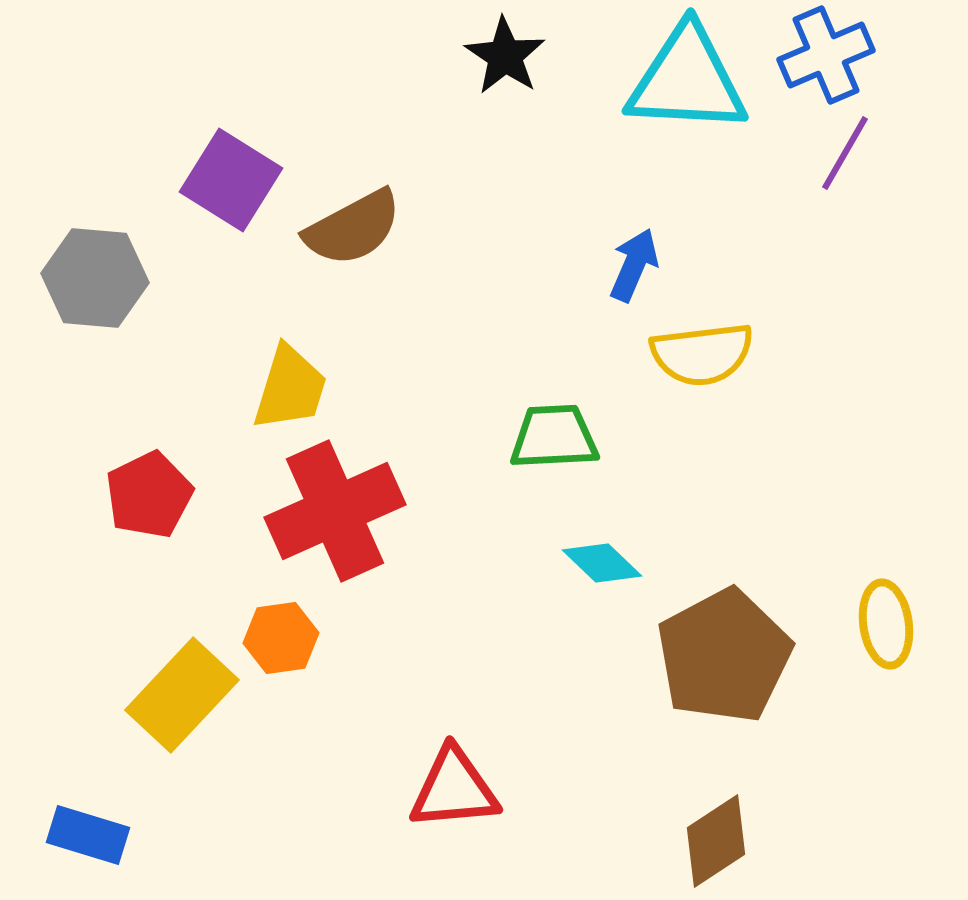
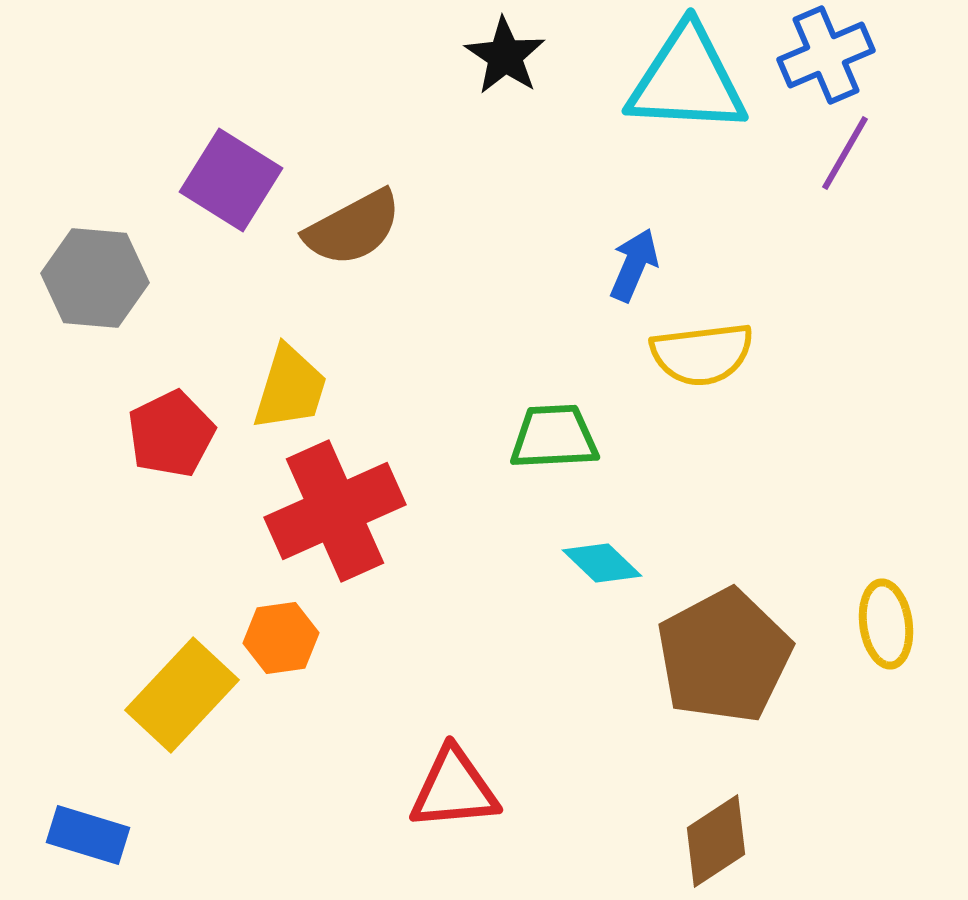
red pentagon: moved 22 px right, 61 px up
